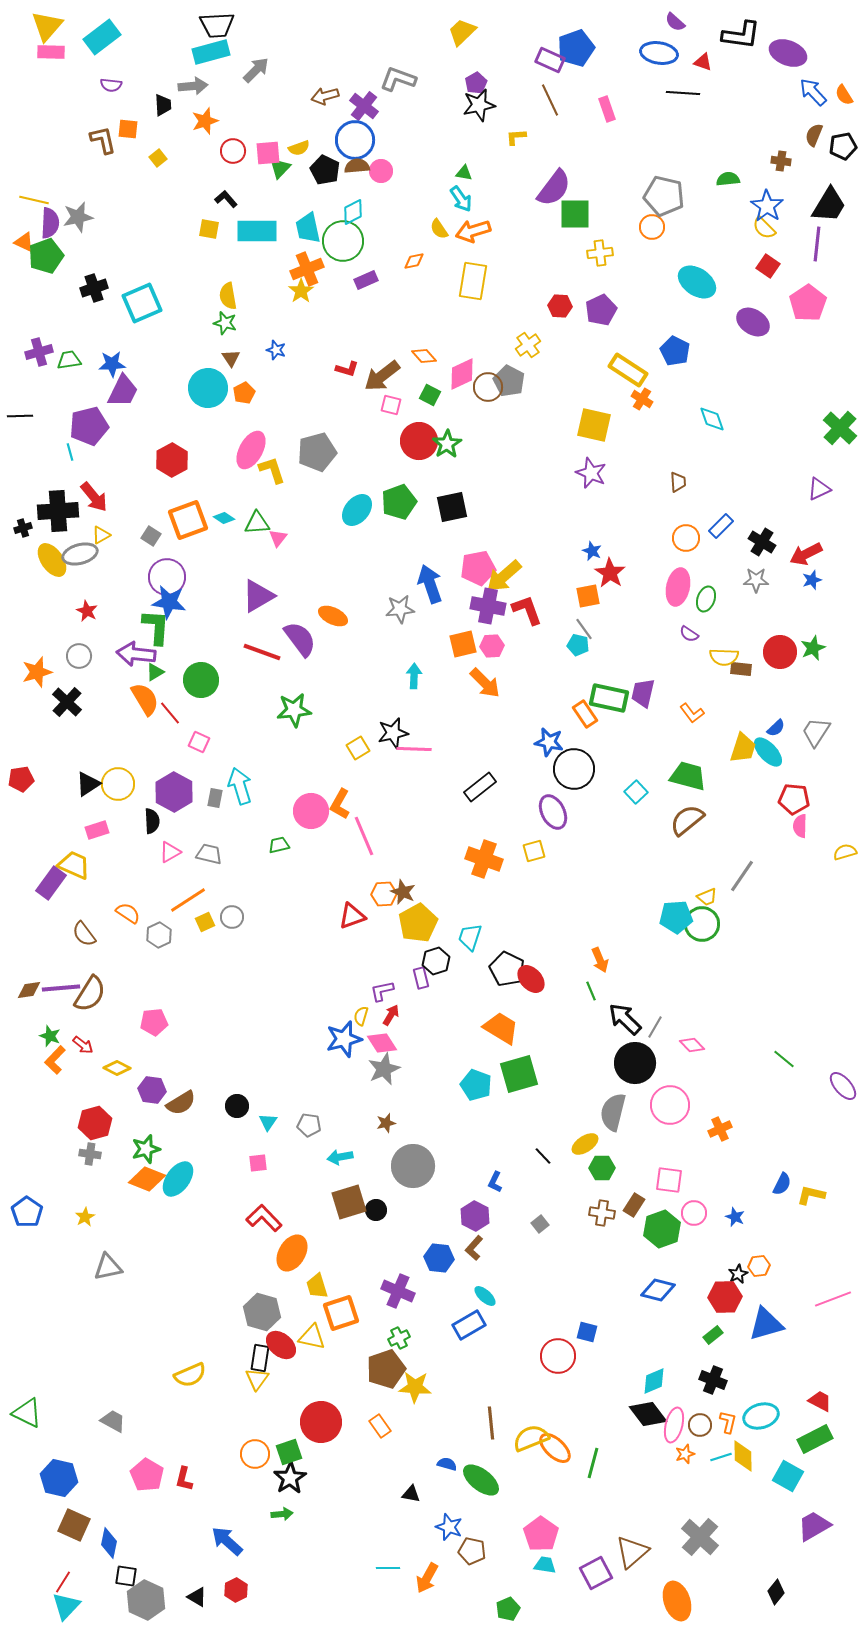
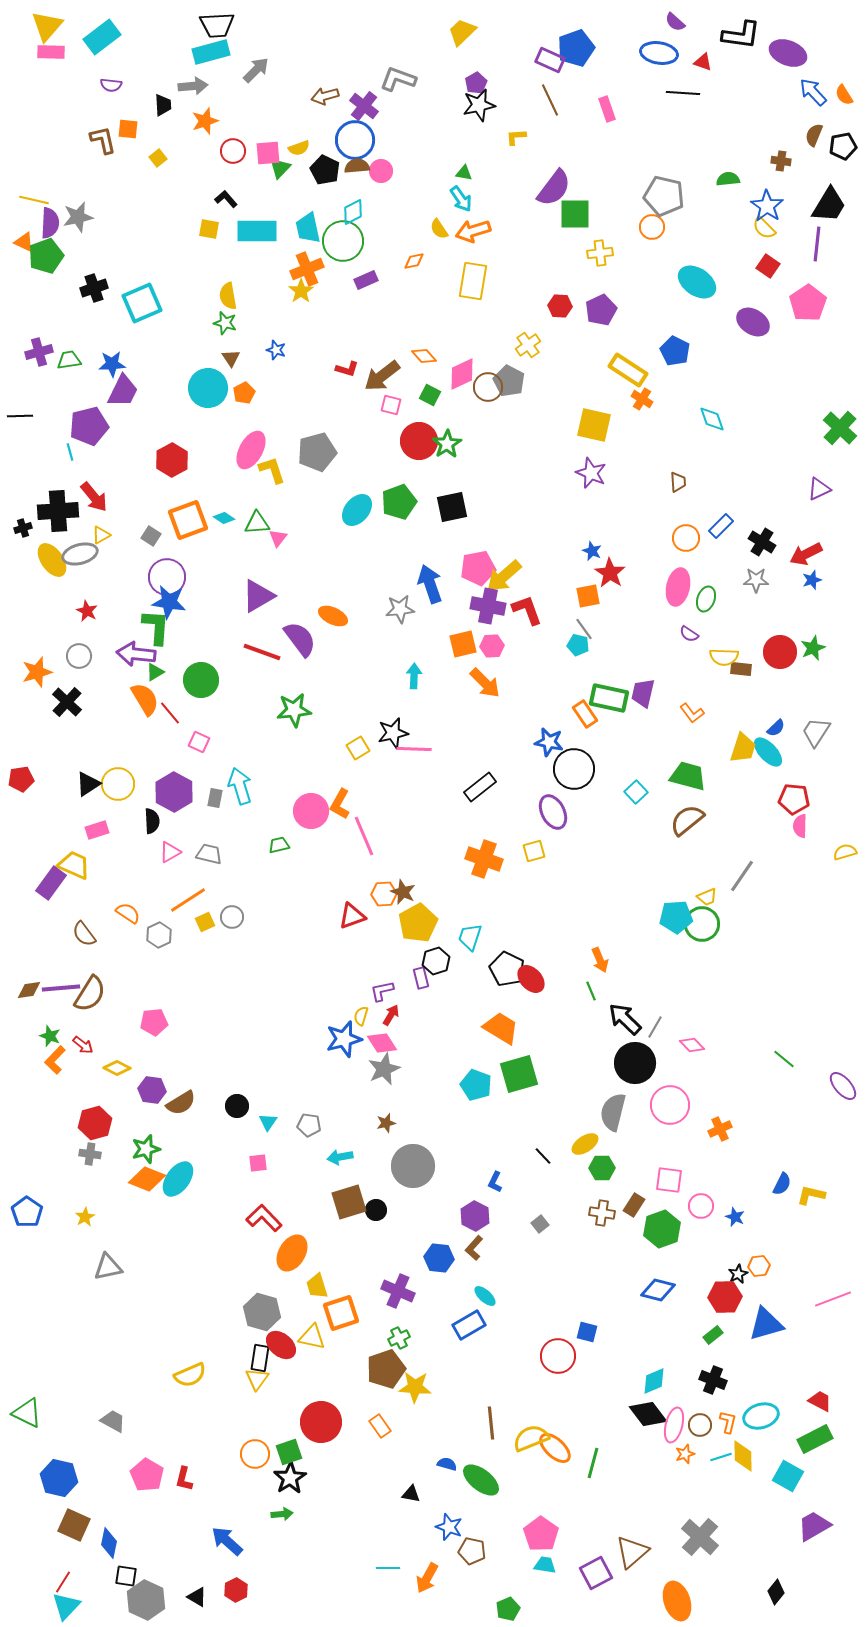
pink circle at (694, 1213): moved 7 px right, 7 px up
